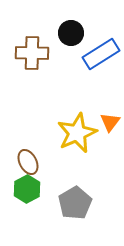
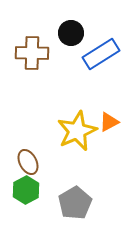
orange triangle: moved 1 px left; rotated 25 degrees clockwise
yellow star: moved 2 px up
green hexagon: moved 1 px left, 1 px down
